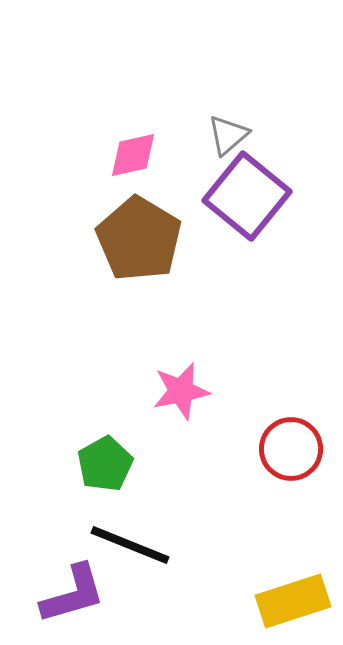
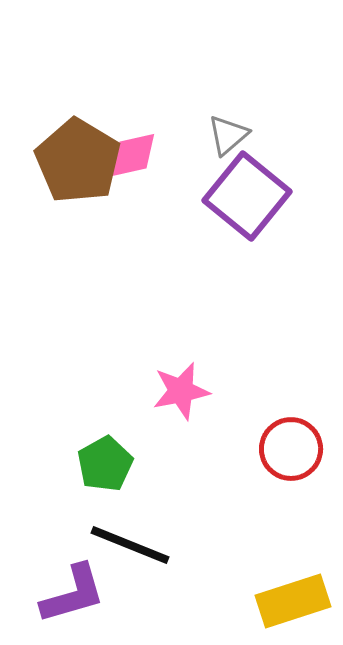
brown pentagon: moved 61 px left, 78 px up
